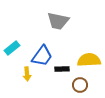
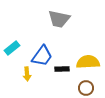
gray trapezoid: moved 1 px right, 2 px up
yellow semicircle: moved 1 px left, 2 px down
brown circle: moved 6 px right, 3 px down
